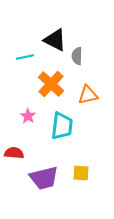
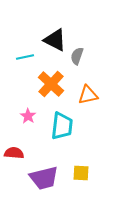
gray semicircle: rotated 18 degrees clockwise
